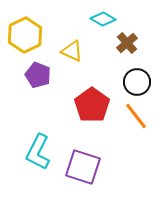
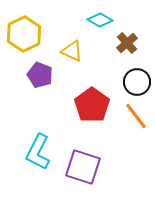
cyan diamond: moved 3 px left, 1 px down
yellow hexagon: moved 1 px left, 1 px up
purple pentagon: moved 2 px right
